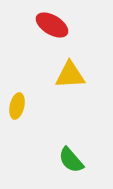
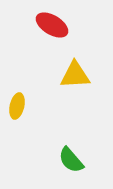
yellow triangle: moved 5 px right
